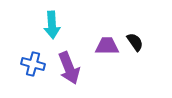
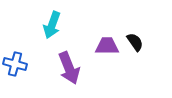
cyan arrow: rotated 24 degrees clockwise
blue cross: moved 18 px left
